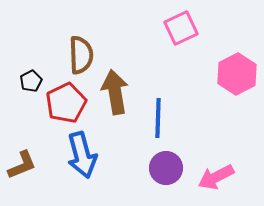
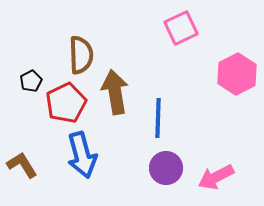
brown L-shape: rotated 100 degrees counterclockwise
